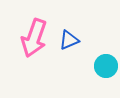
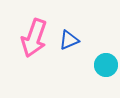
cyan circle: moved 1 px up
